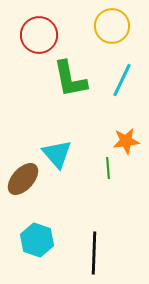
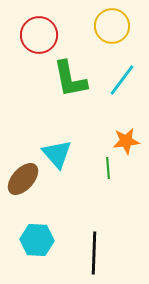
cyan line: rotated 12 degrees clockwise
cyan hexagon: rotated 16 degrees counterclockwise
